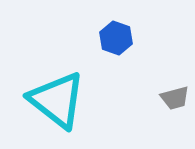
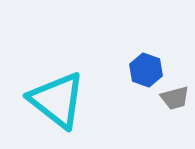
blue hexagon: moved 30 px right, 32 px down
